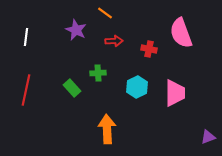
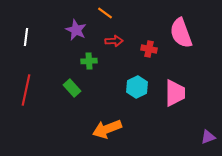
green cross: moved 9 px left, 12 px up
orange arrow: rotated 108 degrees counterclockwise
